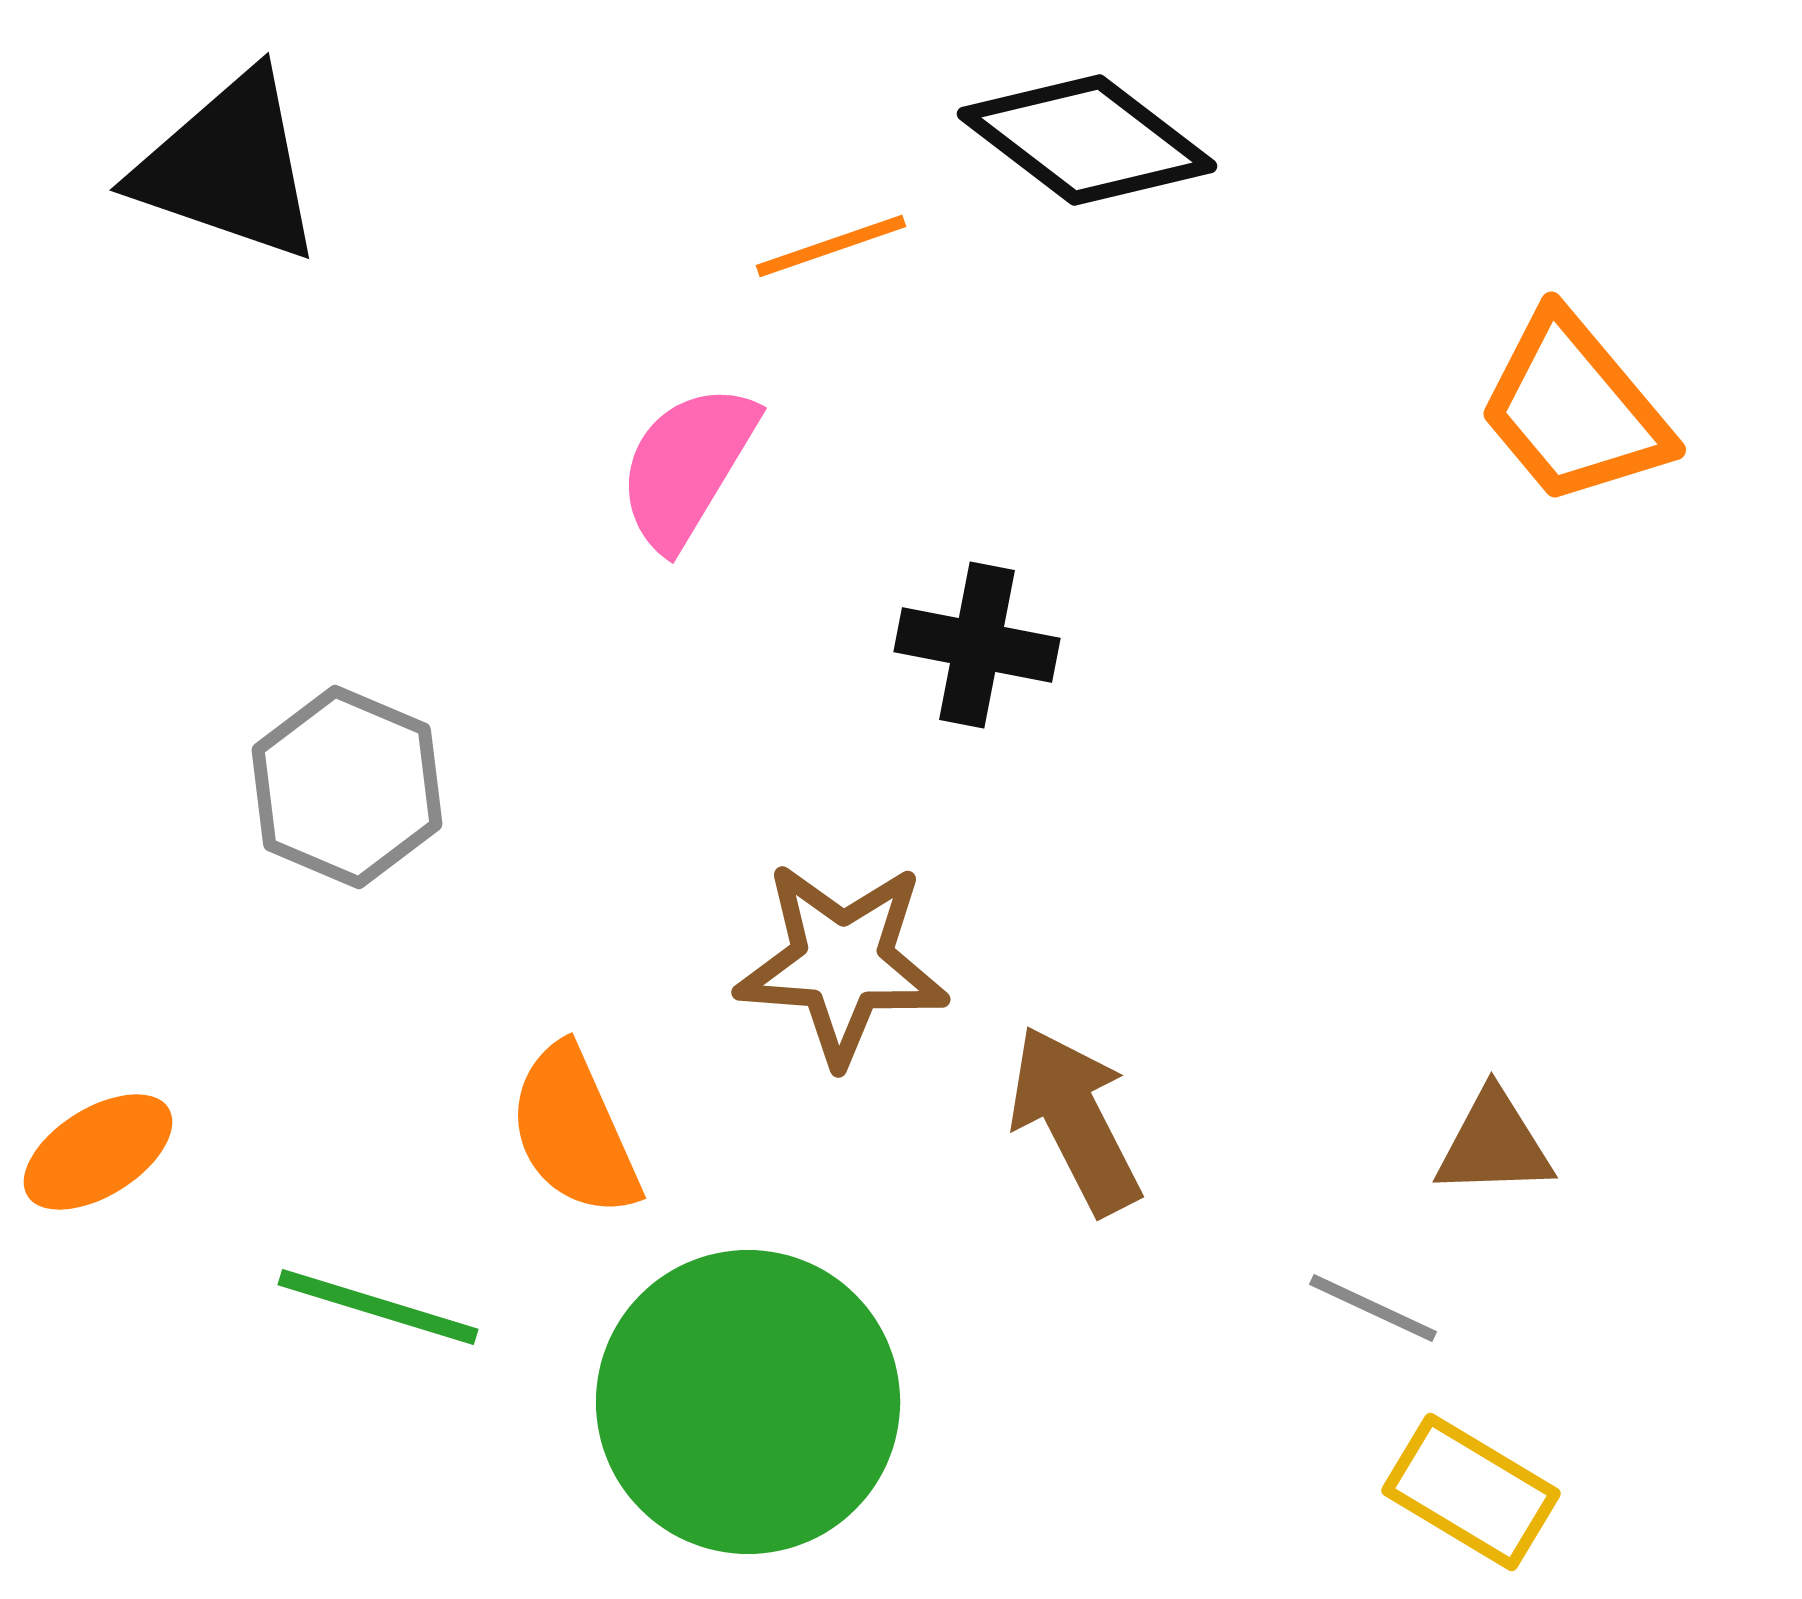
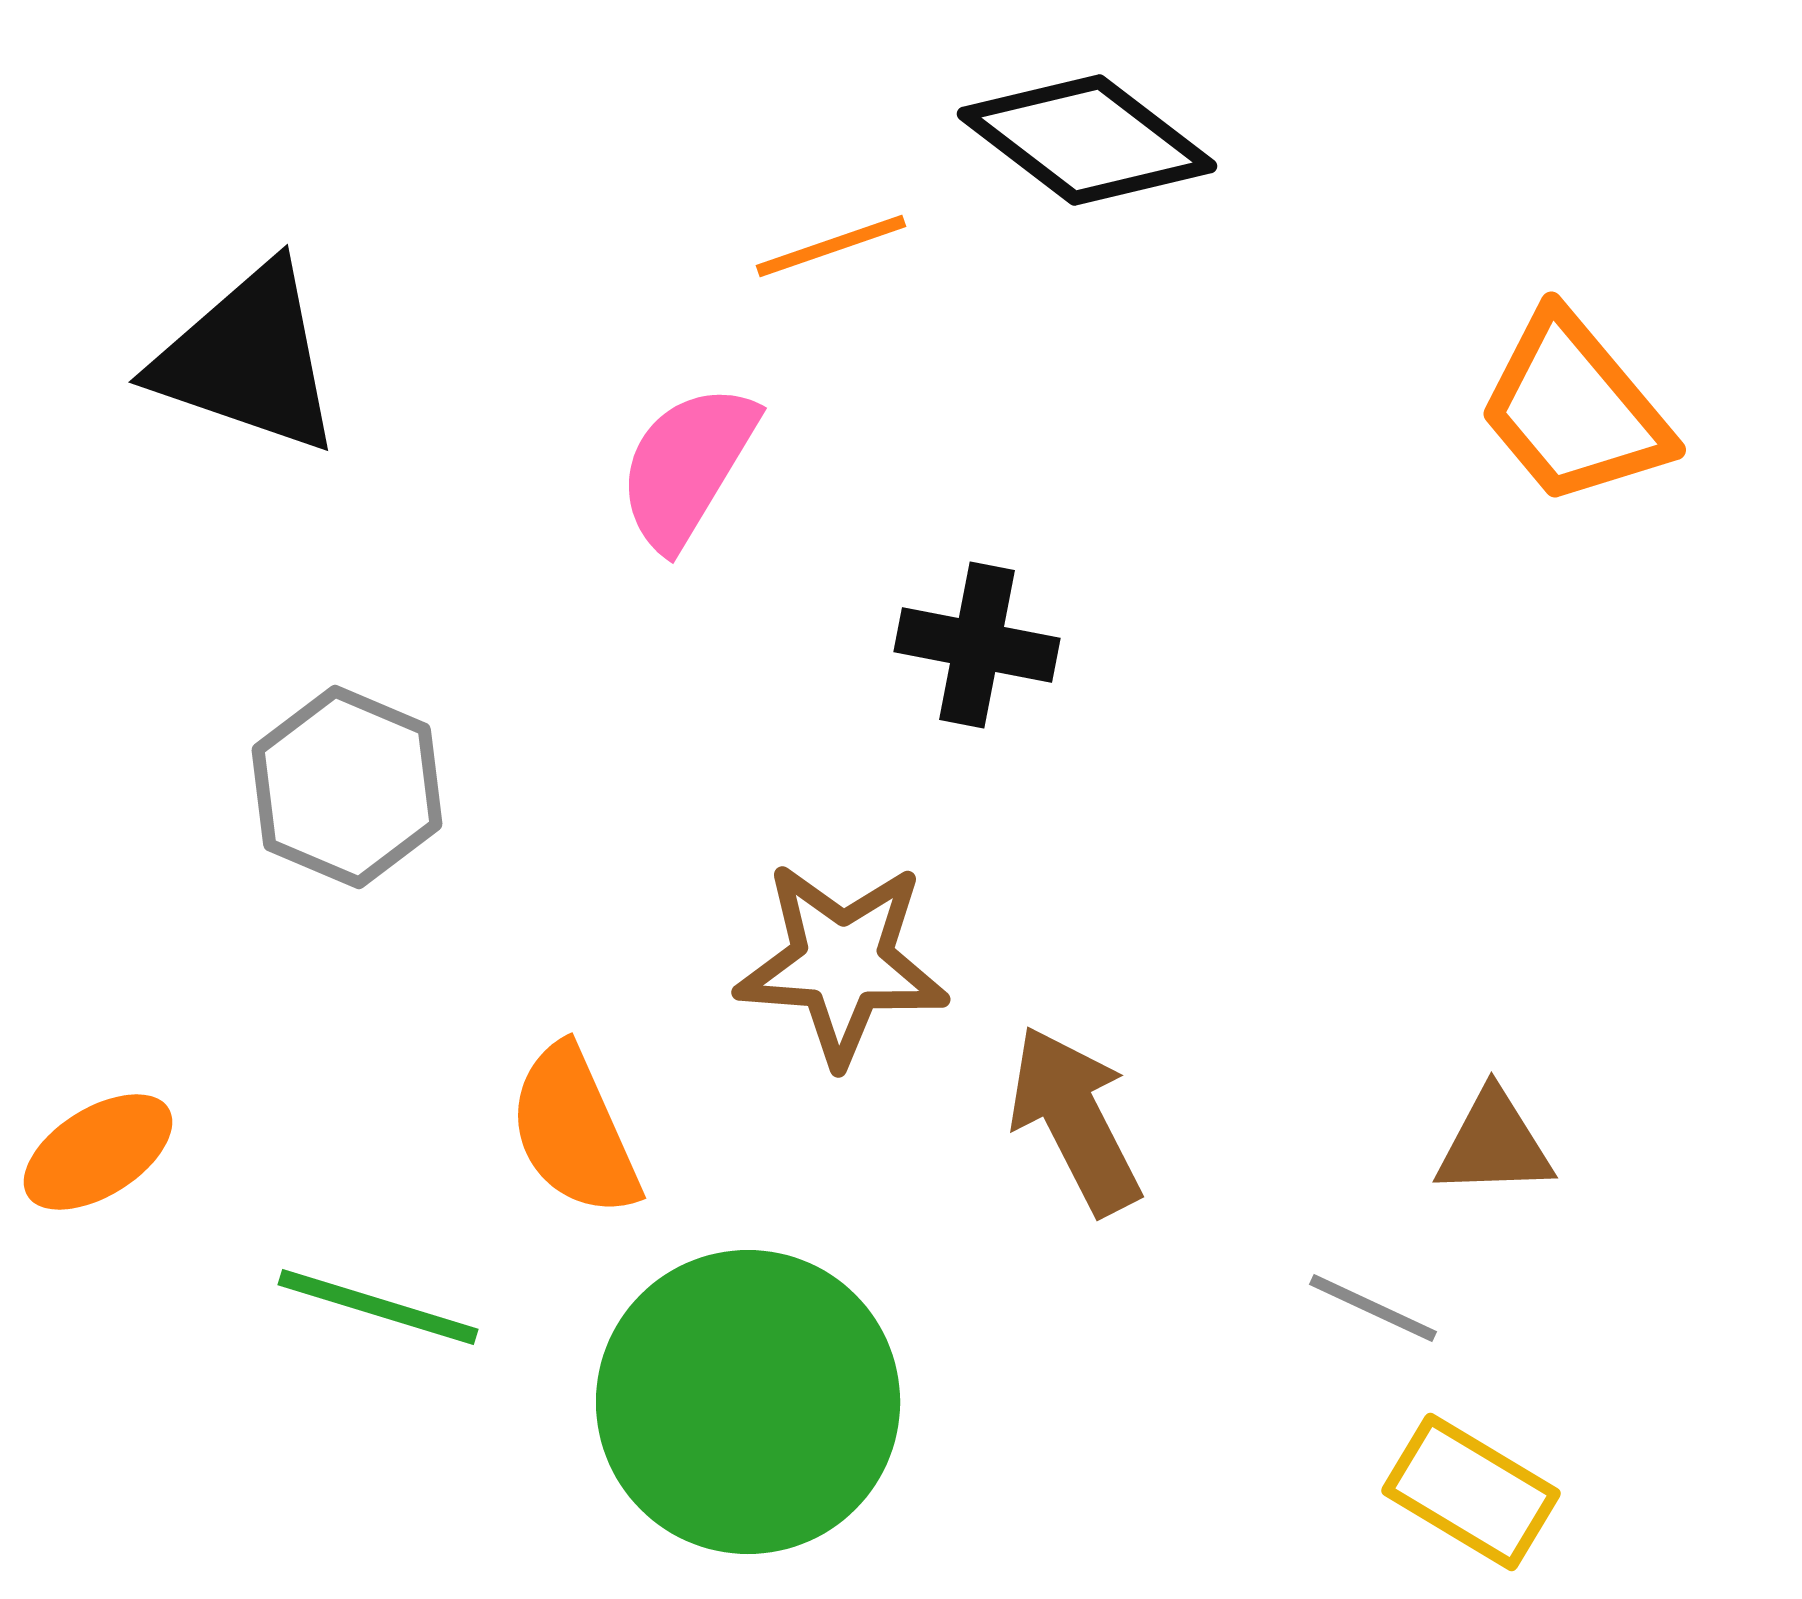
black triangle: moved 19 px right, 192 px down
